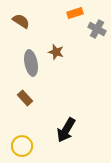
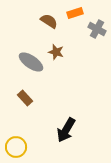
brown semicircle: moved 28 px right
gray ellipse: moved 1 px up; rotated 45 degrees counterclockwise
yellow circle: moved 6 px left, 1 px down
